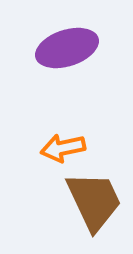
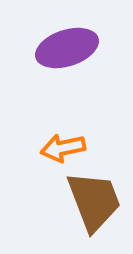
brown trapezoid: rotated 4 degrees clockwise
